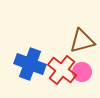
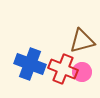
red cross: moved 1 px right, 1 px up; rotated 16 degrees counterclockwise
